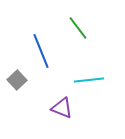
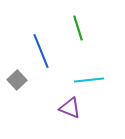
green line: rotated 20 degrees clockwise
purple triangle: moved 8 px right
